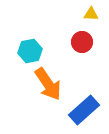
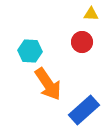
cyan hexagon: rotated 15 degrees clockwise
